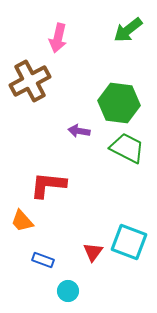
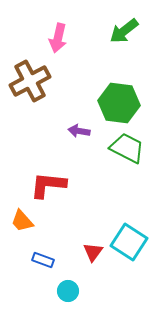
green arrow: moved 4 px left, 1 px down
cyan square: rotated 12 degrees clockwise
